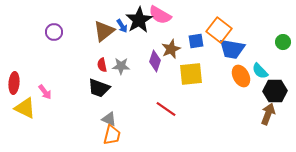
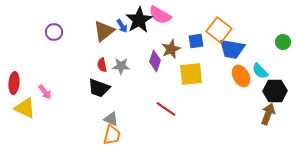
gray triangle: moved 2 px right
